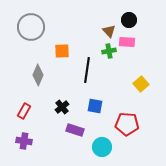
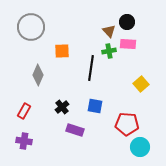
black circle: moved 2 px left, 2 px down
pink rectangle: moved 1 px right, 2 px down
black line: moved 4 px right, 2 px up
cyan circle: moved 38 px right
